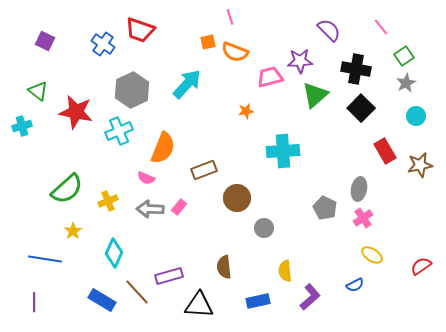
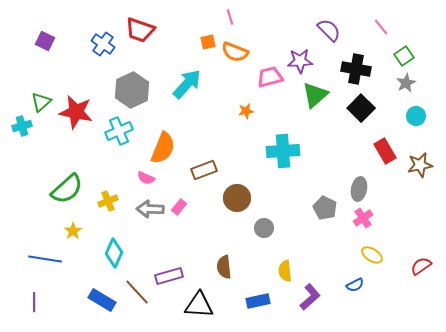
green triangle at (38, 91): moved 3 px right, 11 px down; rotated 40 degrees clockwise
